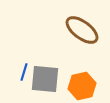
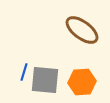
gray square: moved 1 px down
orange hexagon: moved 4 px up; rotated 8 degrees clockwise
